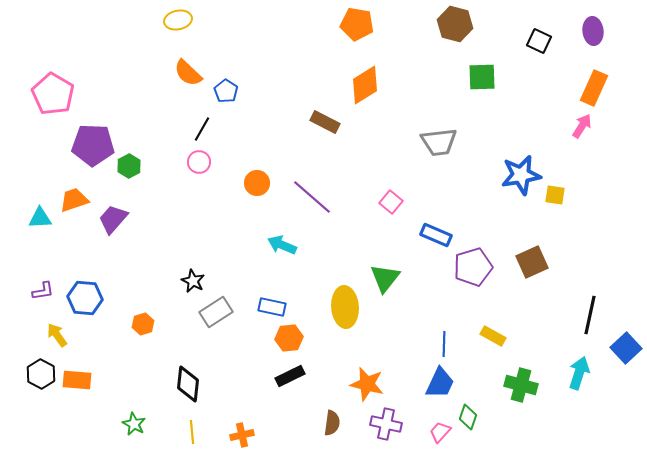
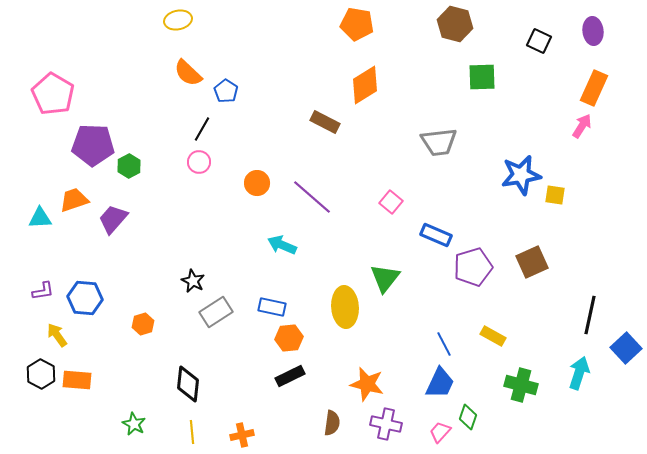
blue line at (444, 344): rotated 30 degrees counterclockwise
